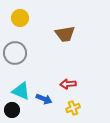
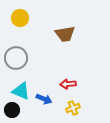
gray circle: moved 1 px right, 5 px down
